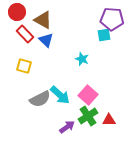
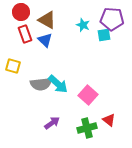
red circle: moved 4 px right
brown triangle: moved 4 px right
red rectangle: rotated 24 degrees clockwise
blue triangle: moved 1 px left
cyan star: moved 1 px right, 34 px up
yellow square: moved 11 px left
cyan arrow: moved 2 px left, 11 px up
gray semicircle: moved 1 px right, 15 px up; rotated 20 degrees clockwise
green cross: moved 1 px left, 12 px down; rotated 18 degrees clockwise
red triangle: rotated 40 degrees clockwise
purple arrow: moved 15 px left, 4 px up
